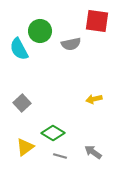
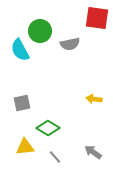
red square: moved 3 px up
gray semicircle: moved 1 px left
cyan semicircle: moved 1 px right, 1 px down
yellow arrow: rotated 21 degrees clockwise
gray square: rotated 30 degrees clockwise
green diamond: moved 5 px left, 5 px up
yellow triangle: rotated 30 degrees clockwise
gray line: moved 5 px left, 1 px down; rotated 32 degrees clockwise
